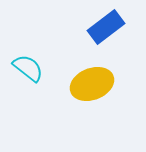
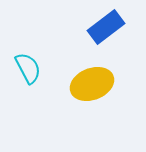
cyan semicircle: rotated 24 degrees clockwise
